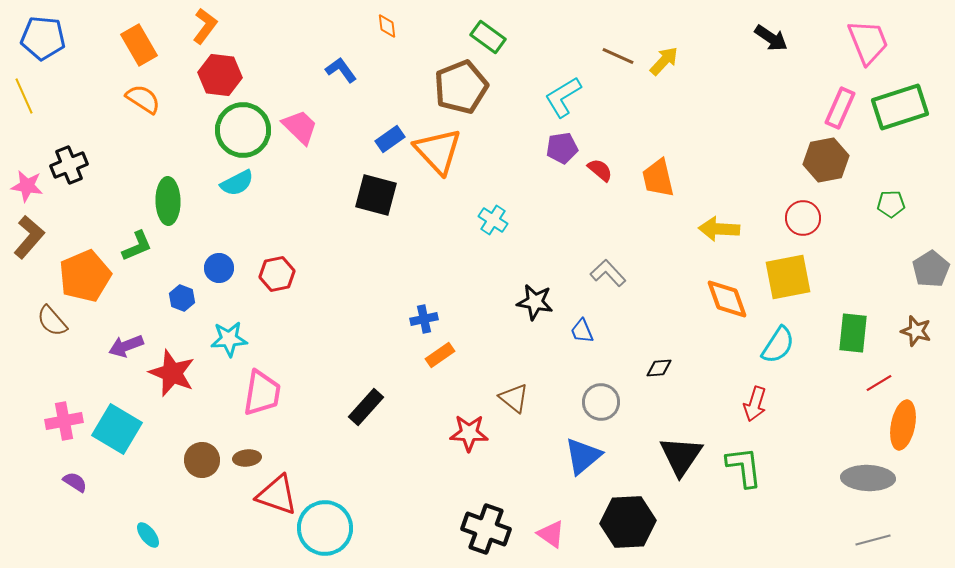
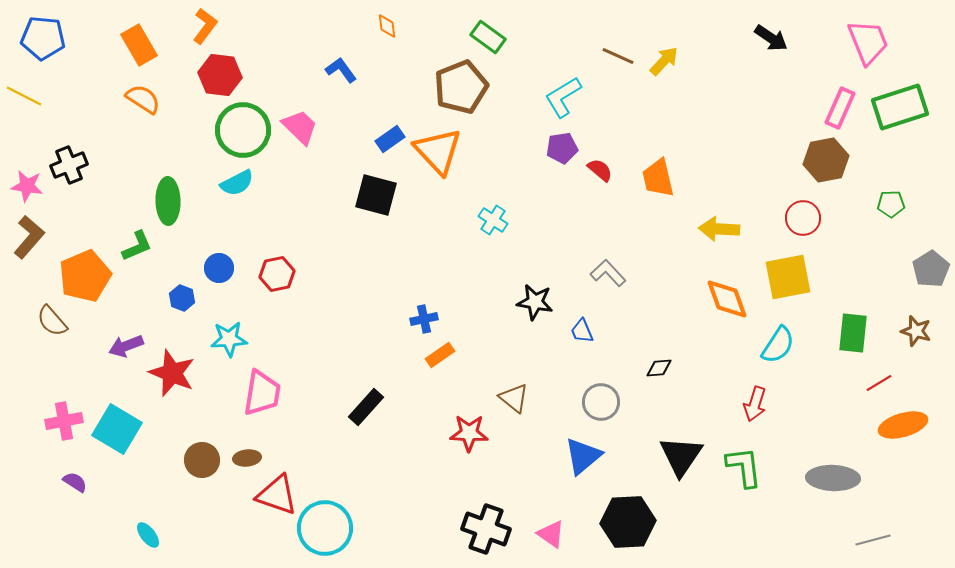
yellow line at (24, 96): rotated 39 degrees counterclockwise
orange ellipse at (903, 425): rotated 63 degrees clockwise
gray ellipse at (868, 478): moved 35 px left
